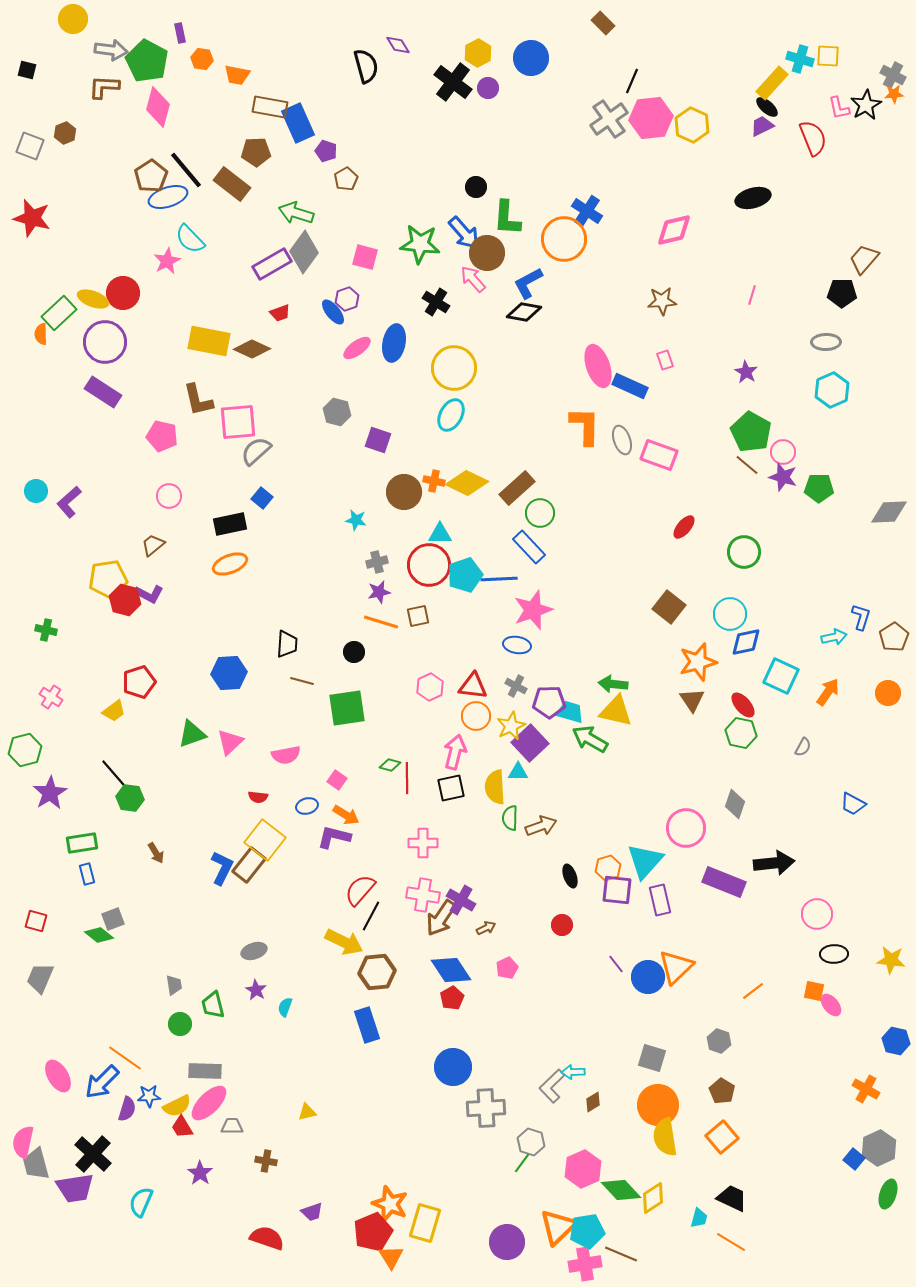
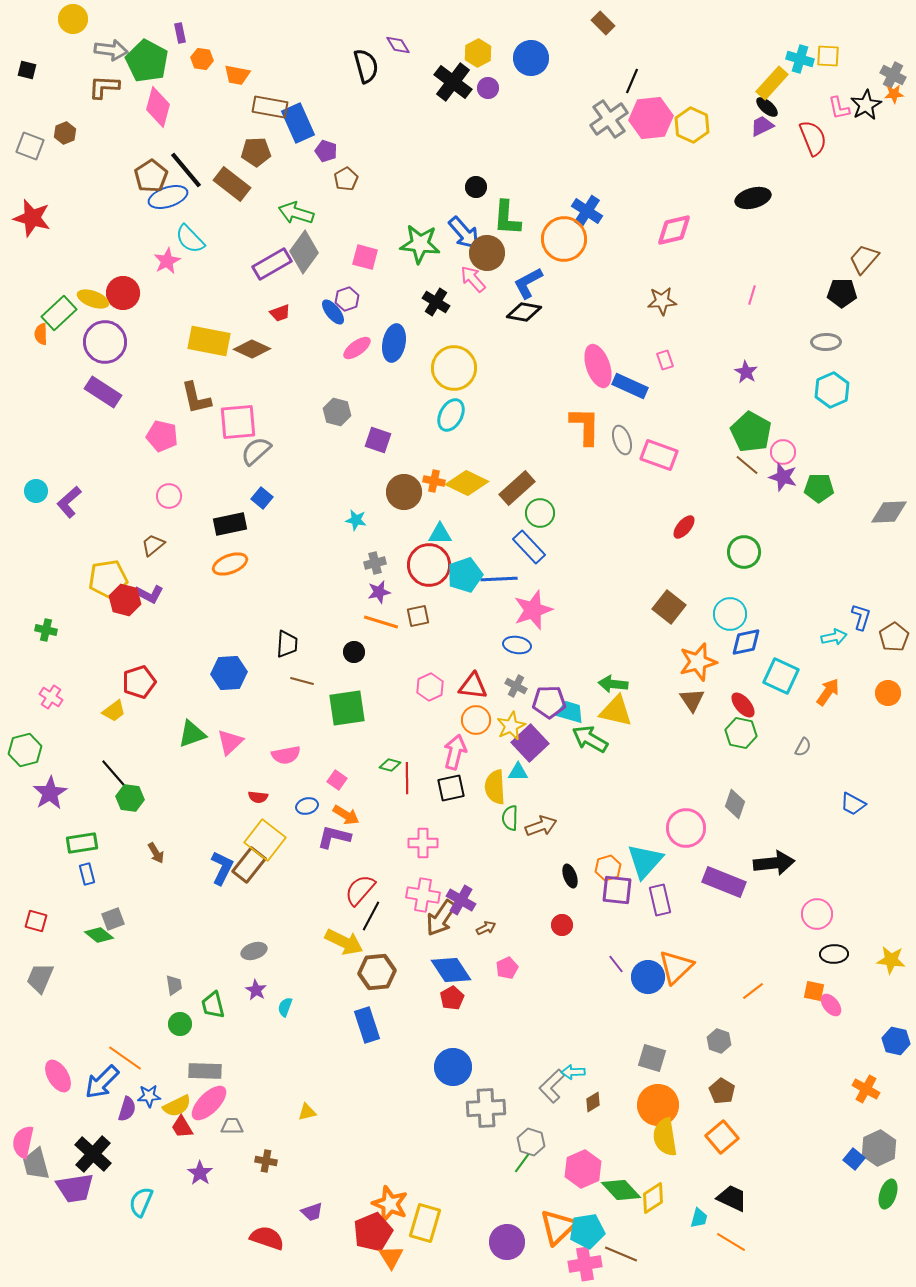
brown L-shape at (198, 400): moved 2 px left, 2 px up
gray cross at (377, 562): moved 2 px left, 1 px down
orange circle at (476, 716): moved 4 px down
